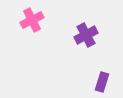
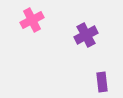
purple rectangle: rotated 24 degrees counterclockwise
